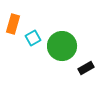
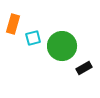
cyan square: rotated 14 degrees clockwise
black rectangle: moved 2 px left
